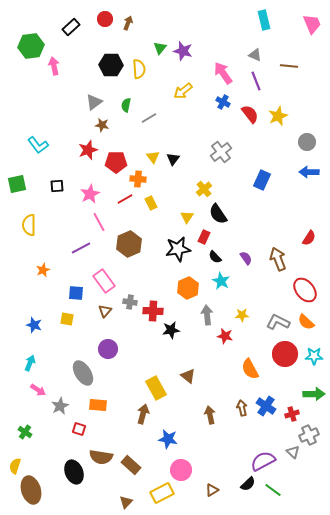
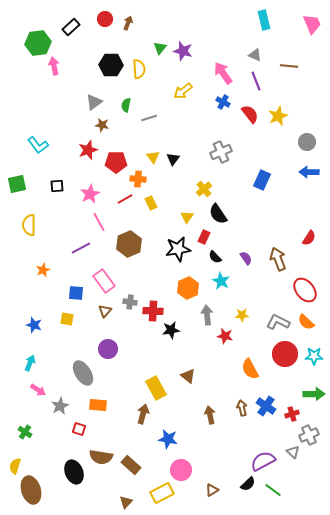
green hexagon at (31, 46): moved 7 px right, 3 px up
gray line at (149, 118): rotated 14 degrees clockwise
gray cross at (221, 152): rotated 15 degrees clockwise
